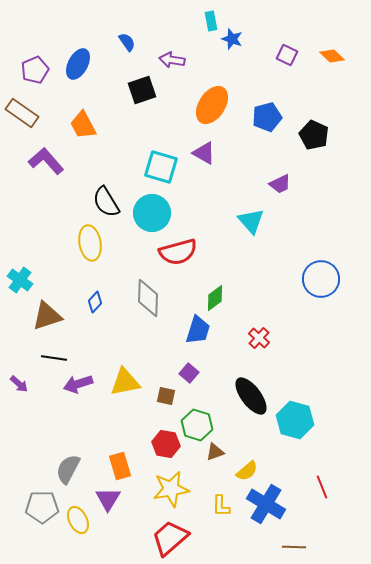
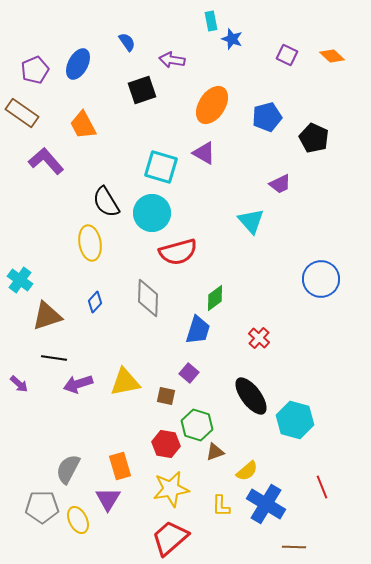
black pentagon at (314, 135): moved 3 px down
